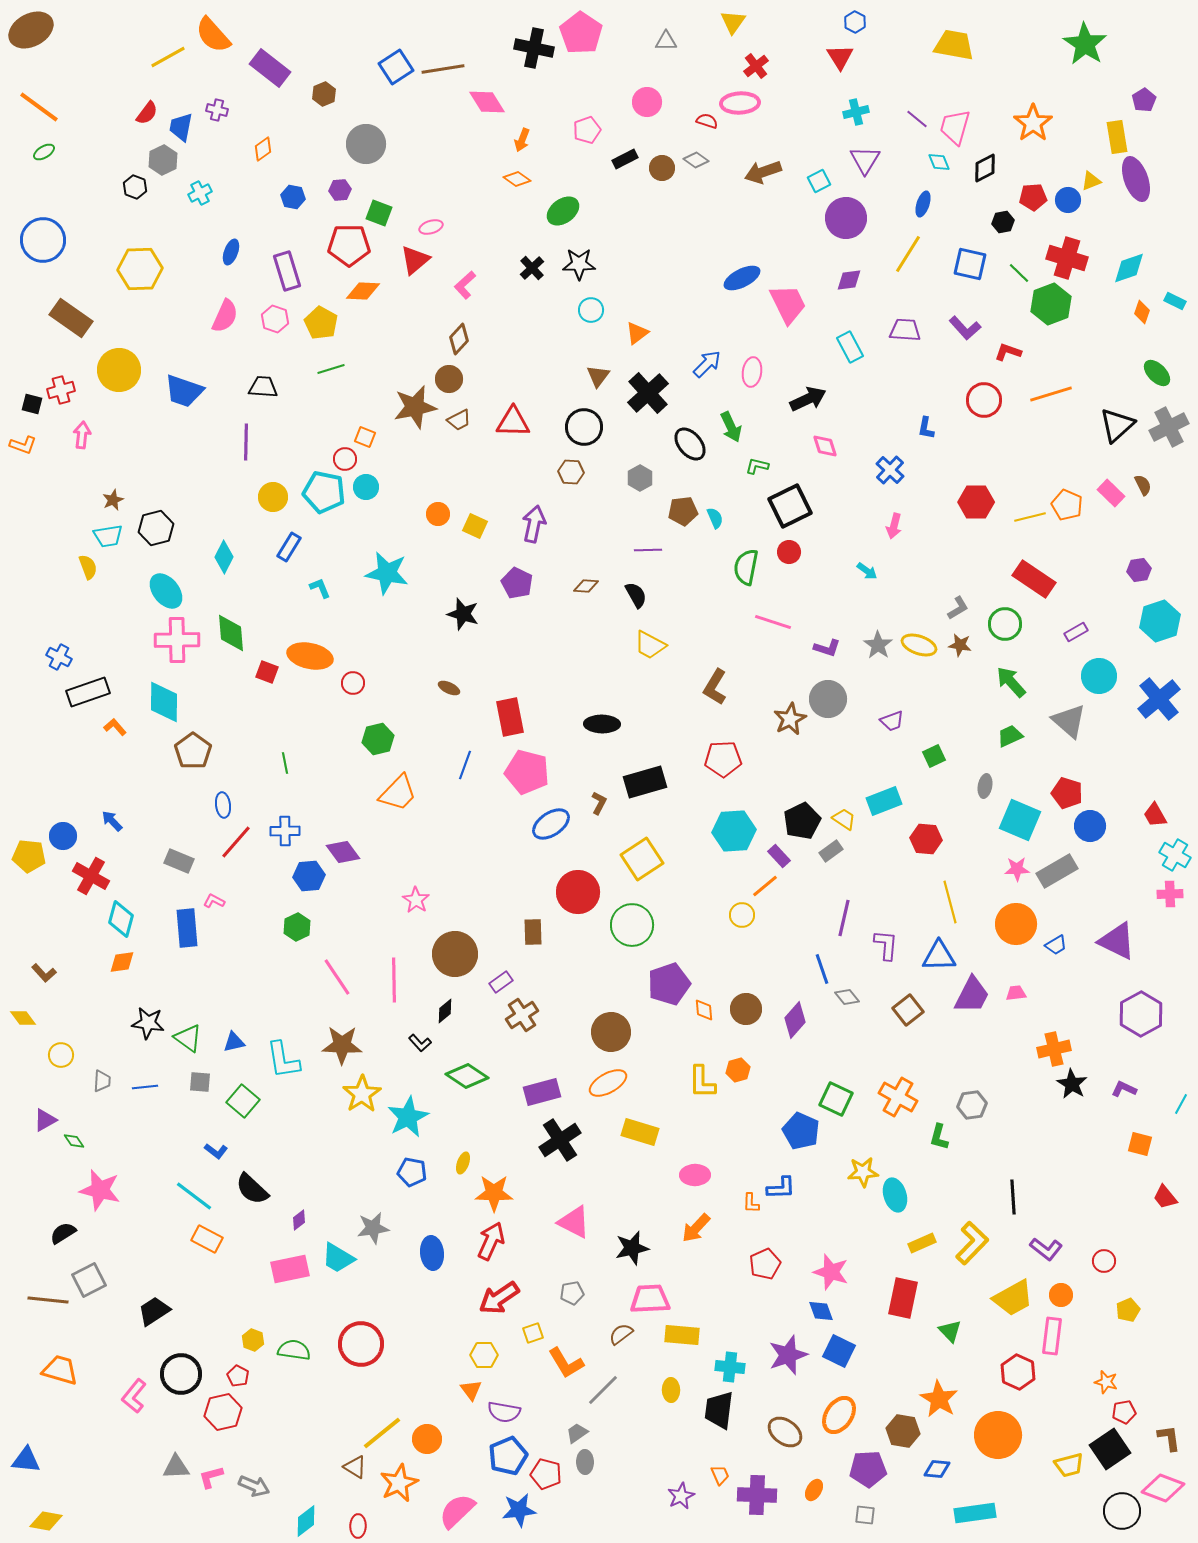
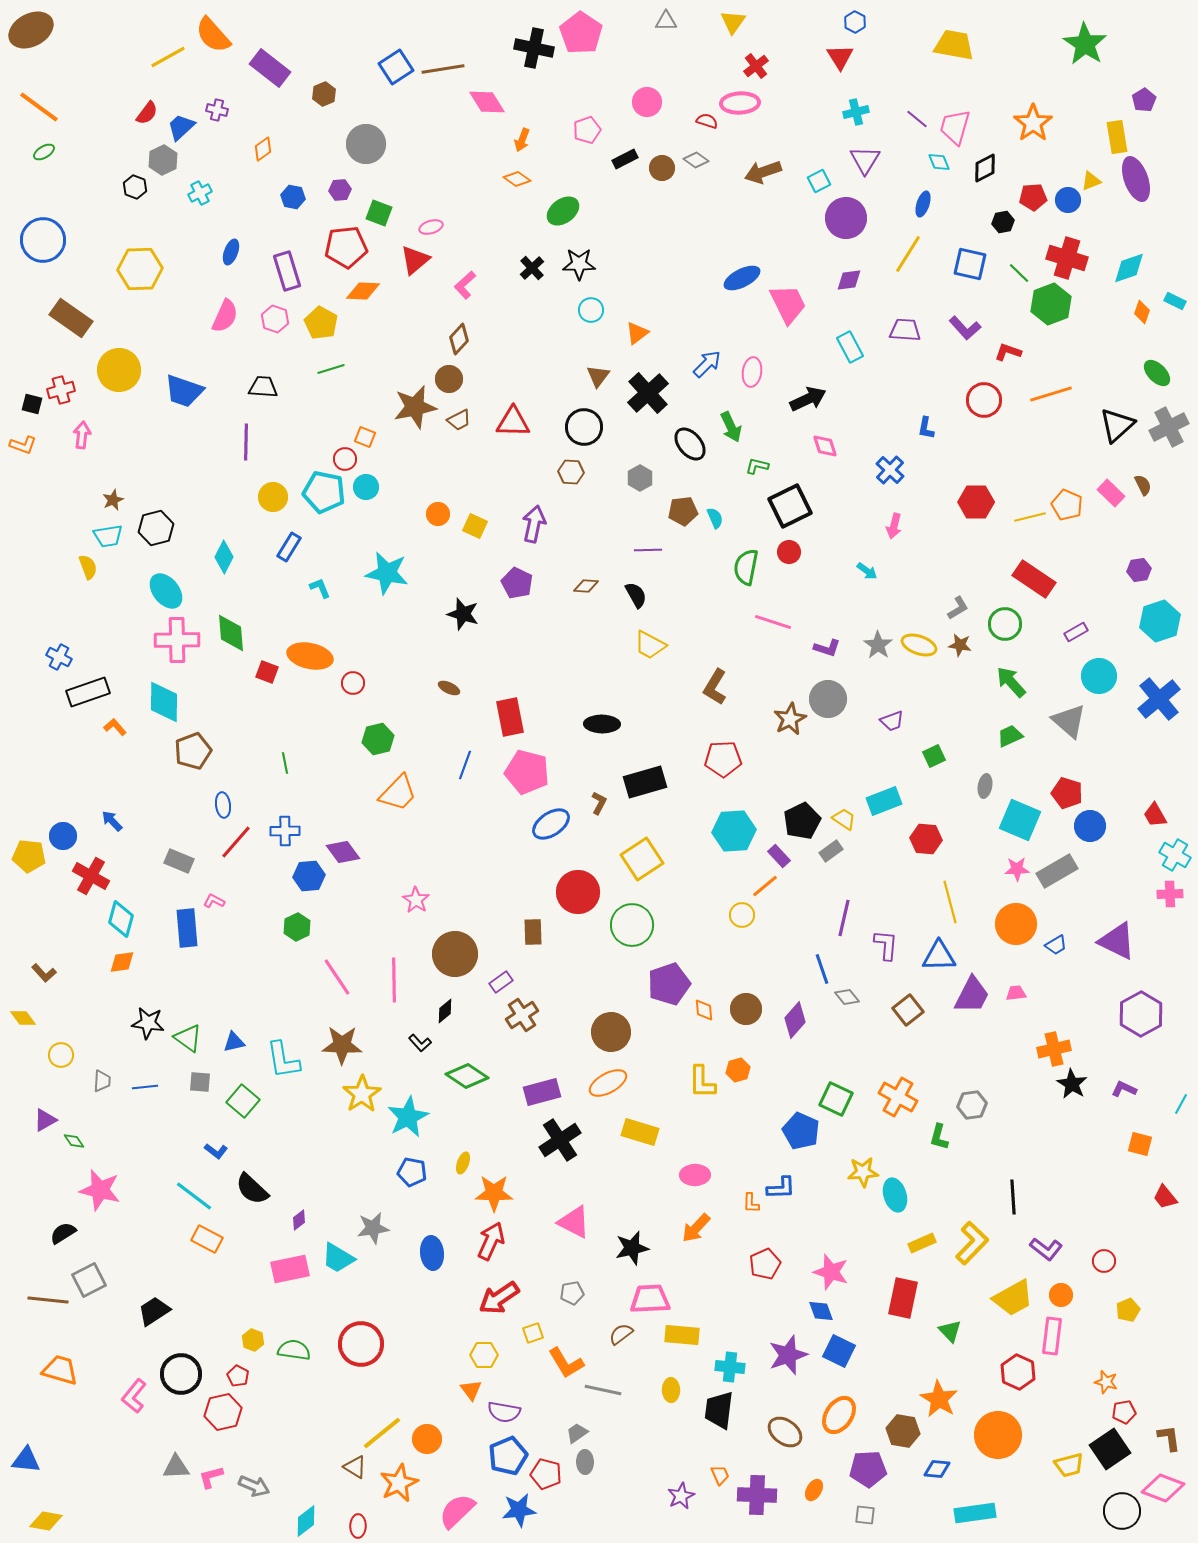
gray triangle at (666, 41): moved 20 px up
blue trapezoid at (181, 127): rotated 36 degrees clockwise
red pentagon at (349, 245): moved 3 px left, 2 px down; rotated 6 degrees counterclockwise
brown pentagon at (193, 751): rotated 15 degrees clockwise
gray line at (603, 1390): rotated 57 degrees clockwise
